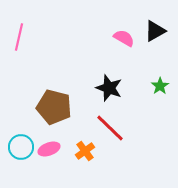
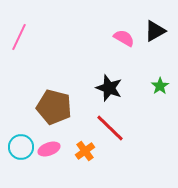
pink line: rotated 12 degrees clockwise
